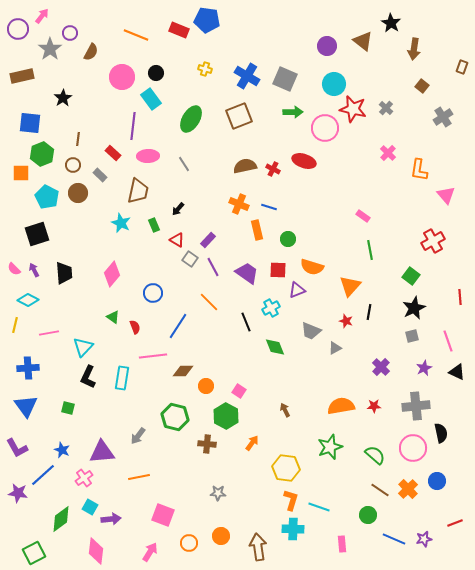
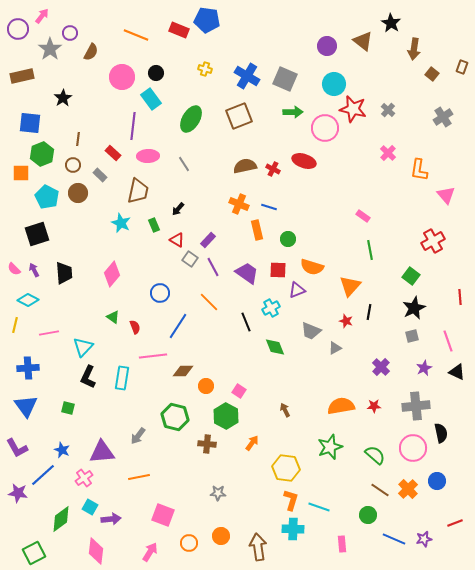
brown square at (422, 86): moved 10 px right, 12 px up
gray cross at (386, 108): moved 2 px right, 2 px down
blue circle at (153, 293): moved 7 px right
